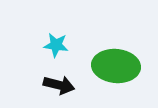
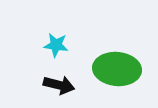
green ellipse: moved 1 px right, 3 px down
